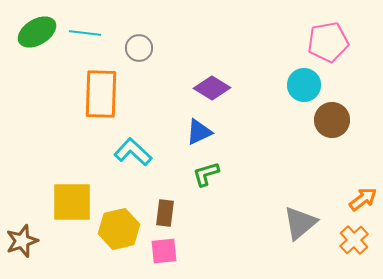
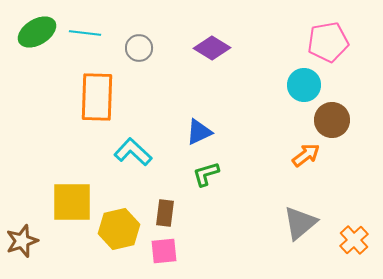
purple diamond: moved 40 px up
orange rectangle: moved 4 px left, 3 px down
orange arrow: moved 57 px left, 44 px up
